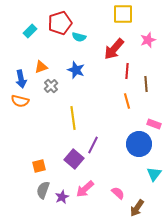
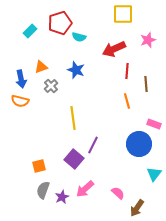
red arrow: rotated 25 degrees clockwise
